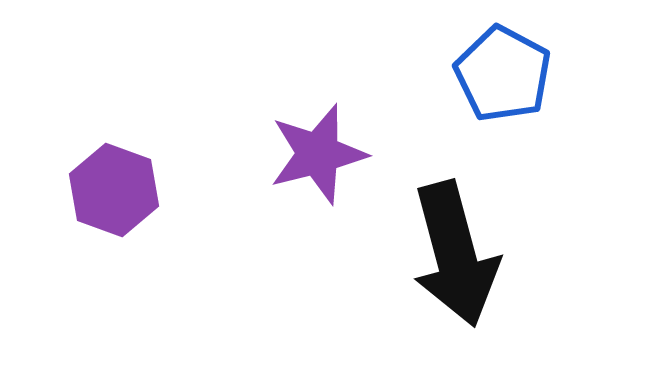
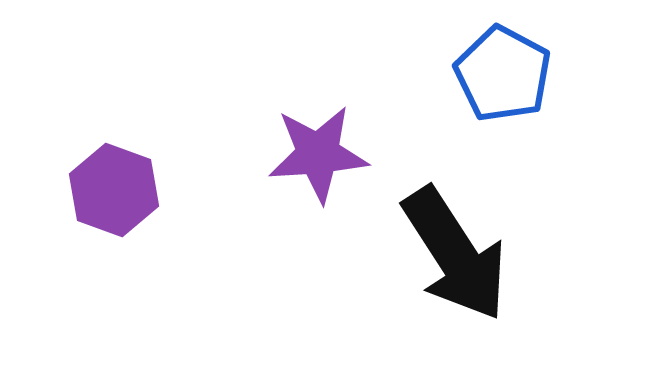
purple star: rotated 10 degrees clockwise
black arrow: rotated 18 degrees counterclockwise
